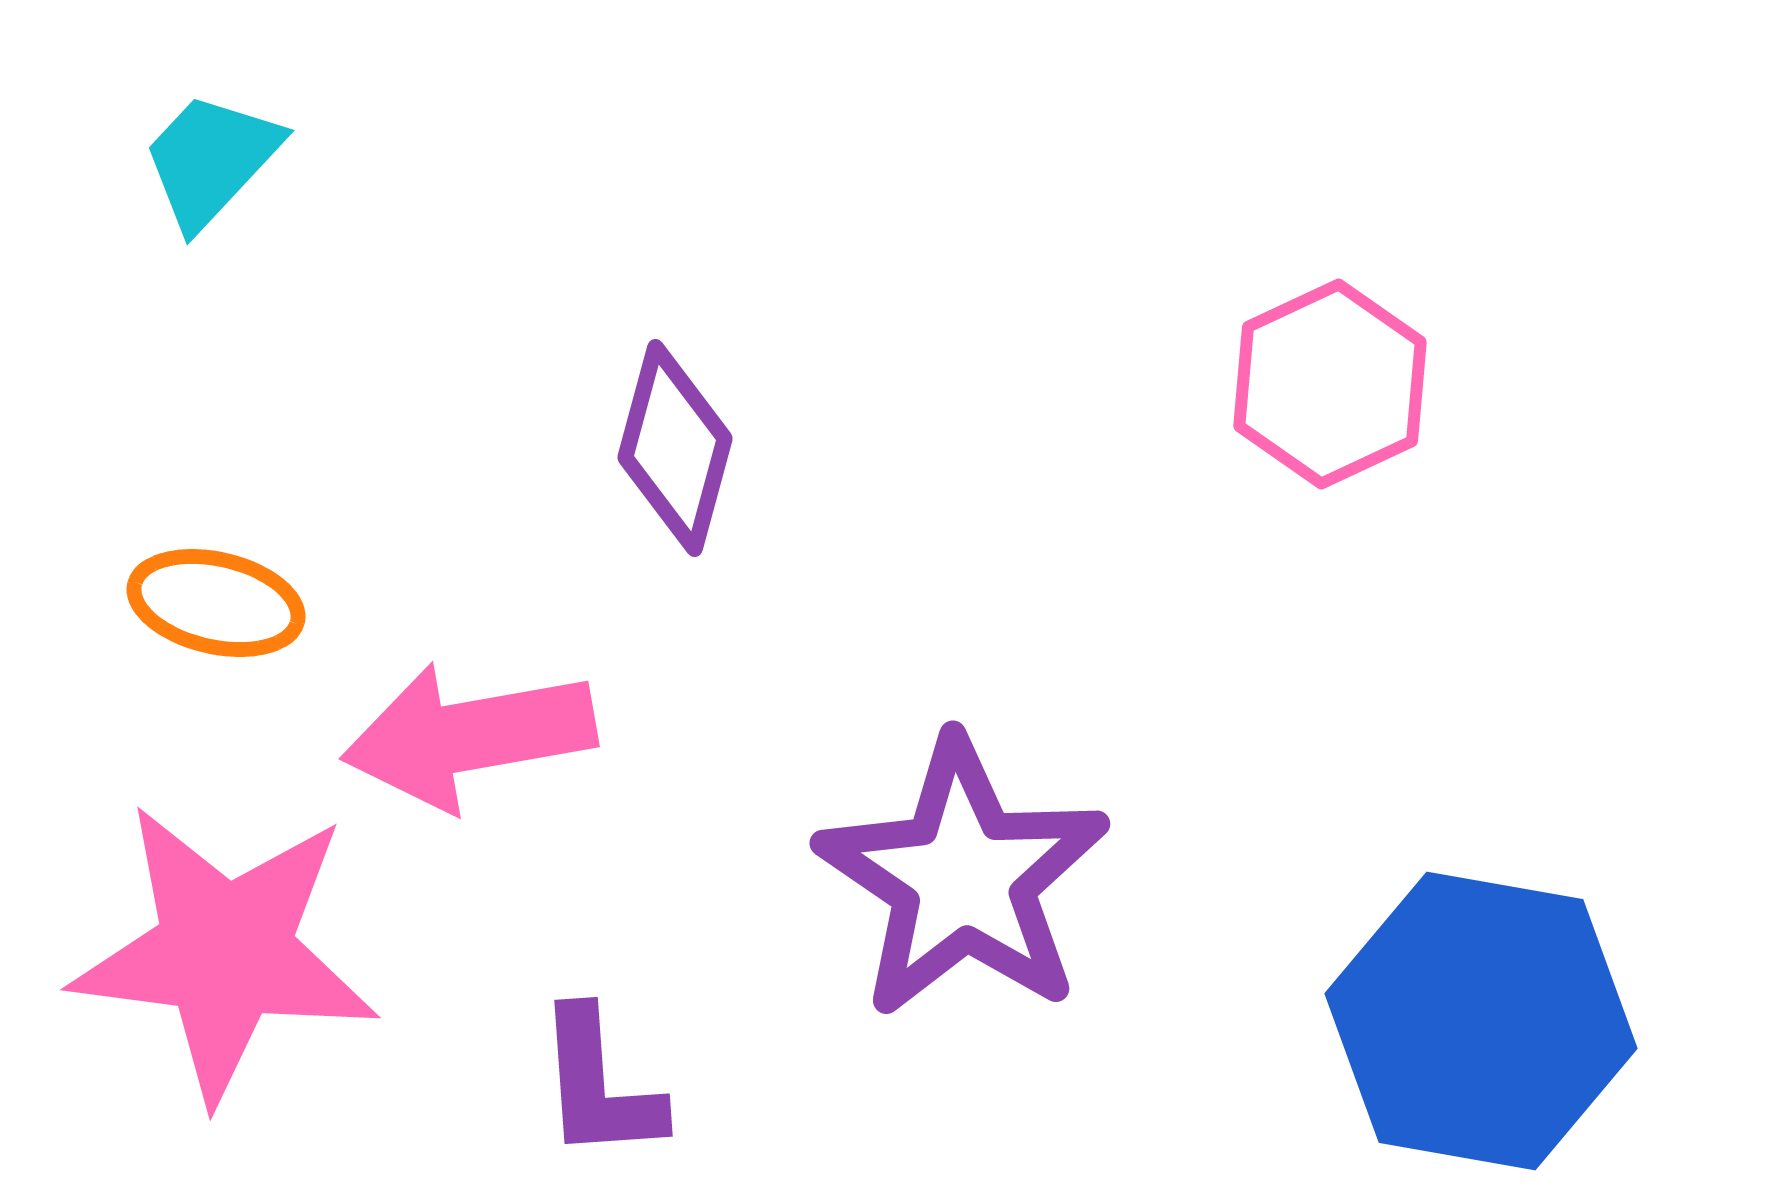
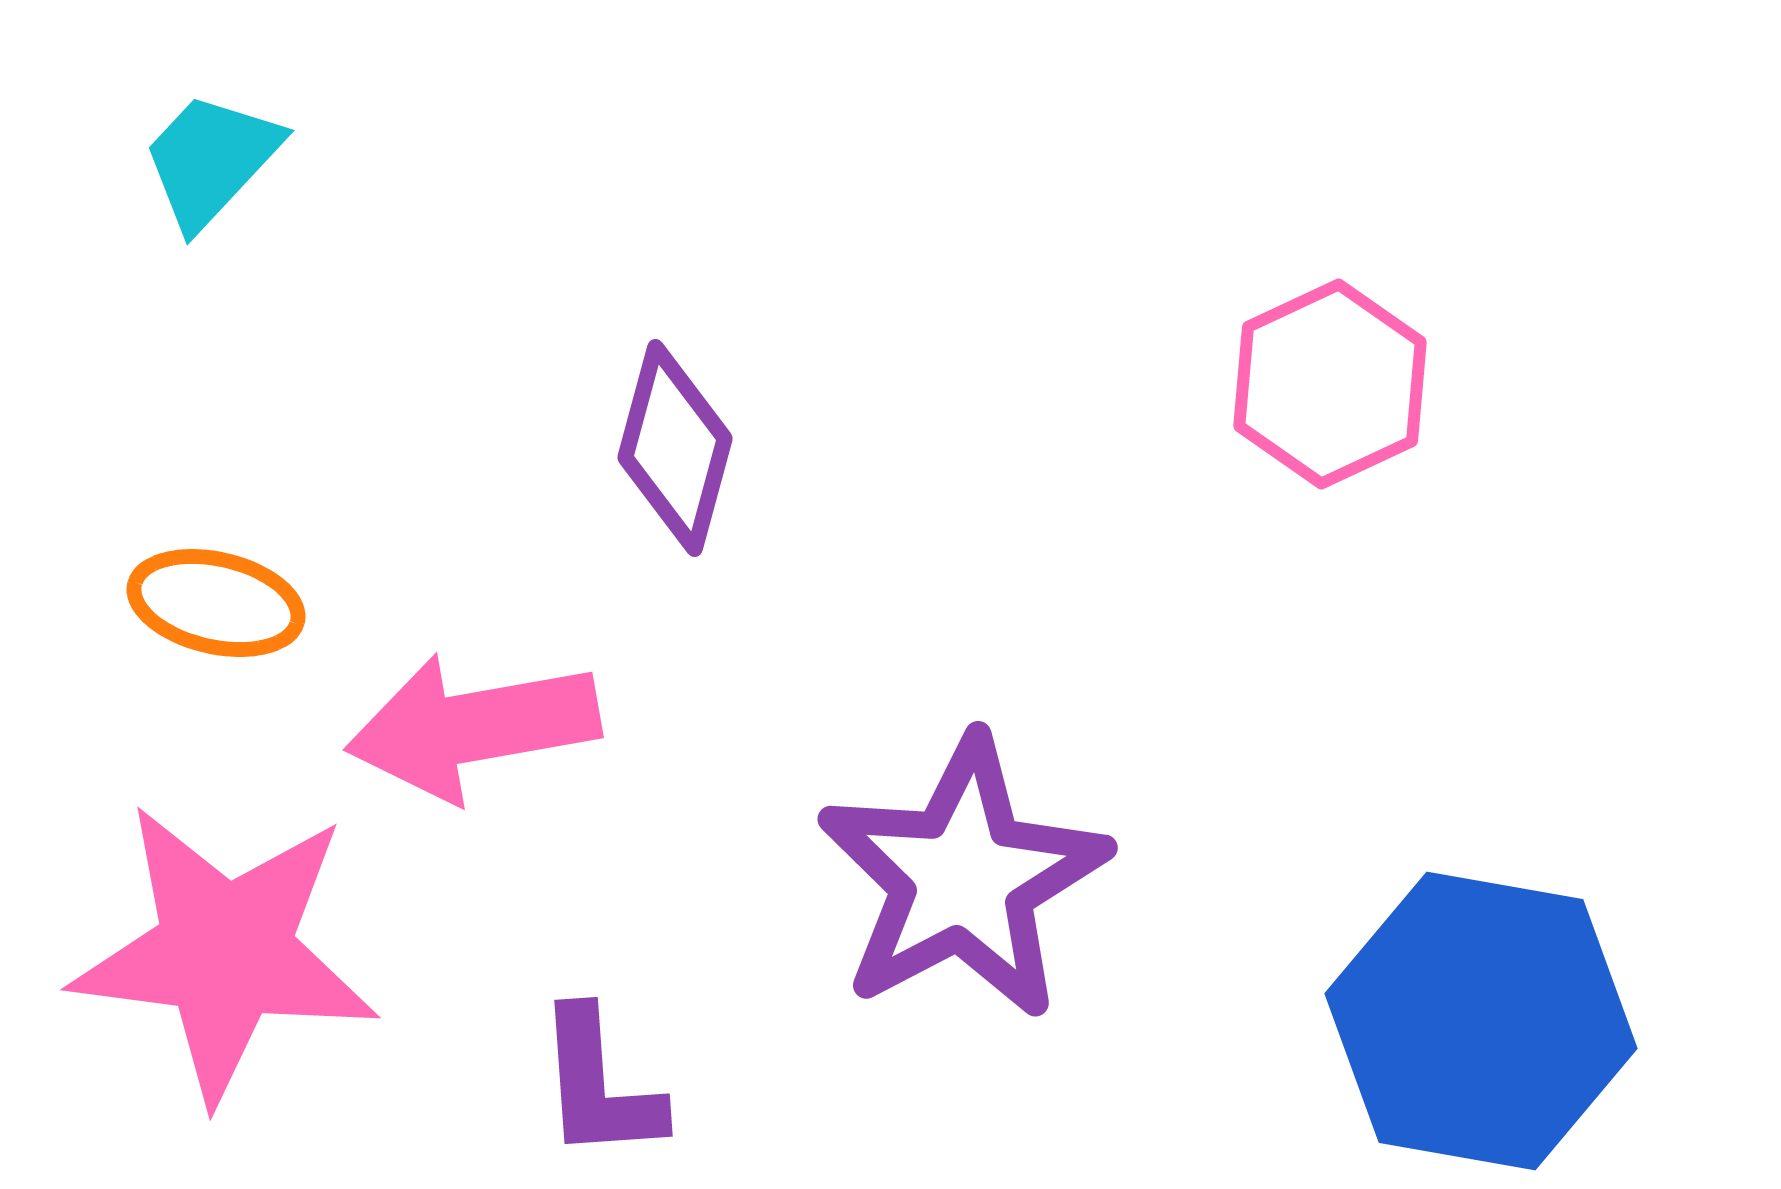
pink arrow: moved 4 px right, 9 px up
purple star: rotated 10 degrees clockwise
